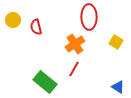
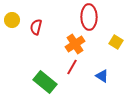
yellow circle: moved 1 px left
red semicircle: rotated 28 degrees clockwise
red line: moved 2 px left, 2 px up
blue triangle: moved 16 px left, 11 px up
